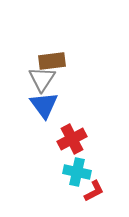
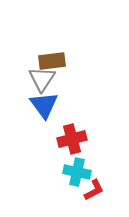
red cross: rotated 12 degrees clockwise
red L-shape: moved 1 px up
